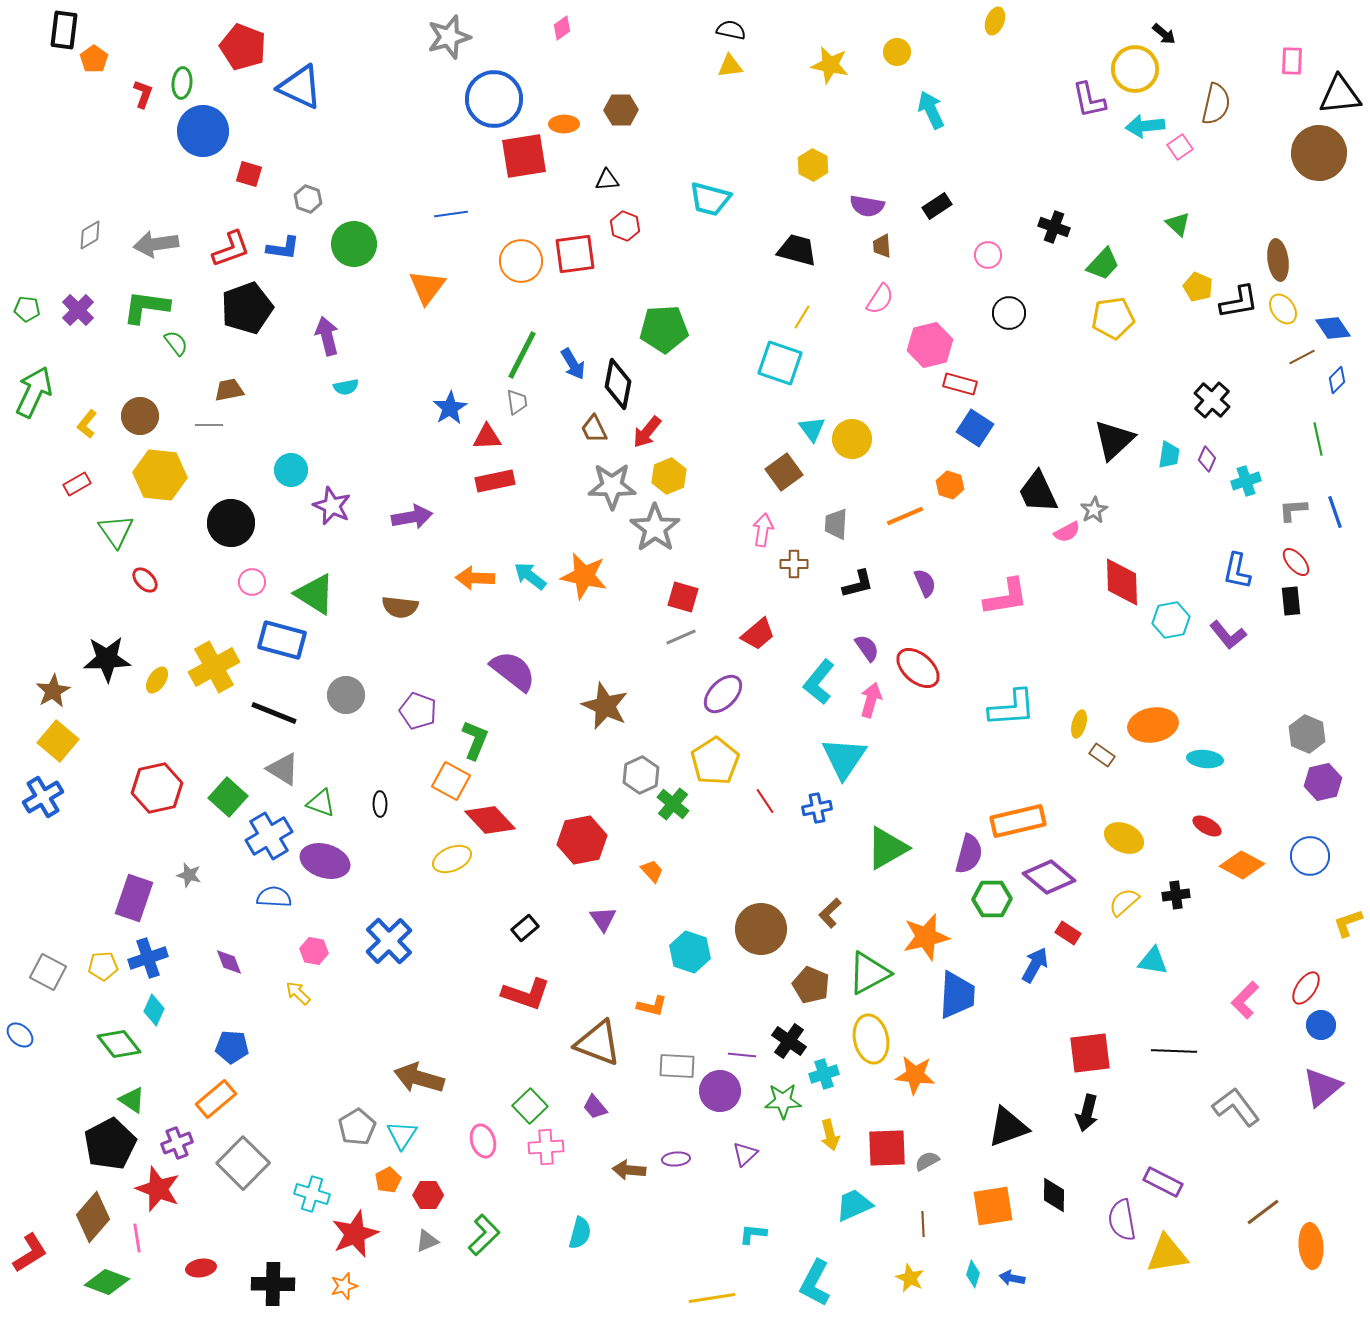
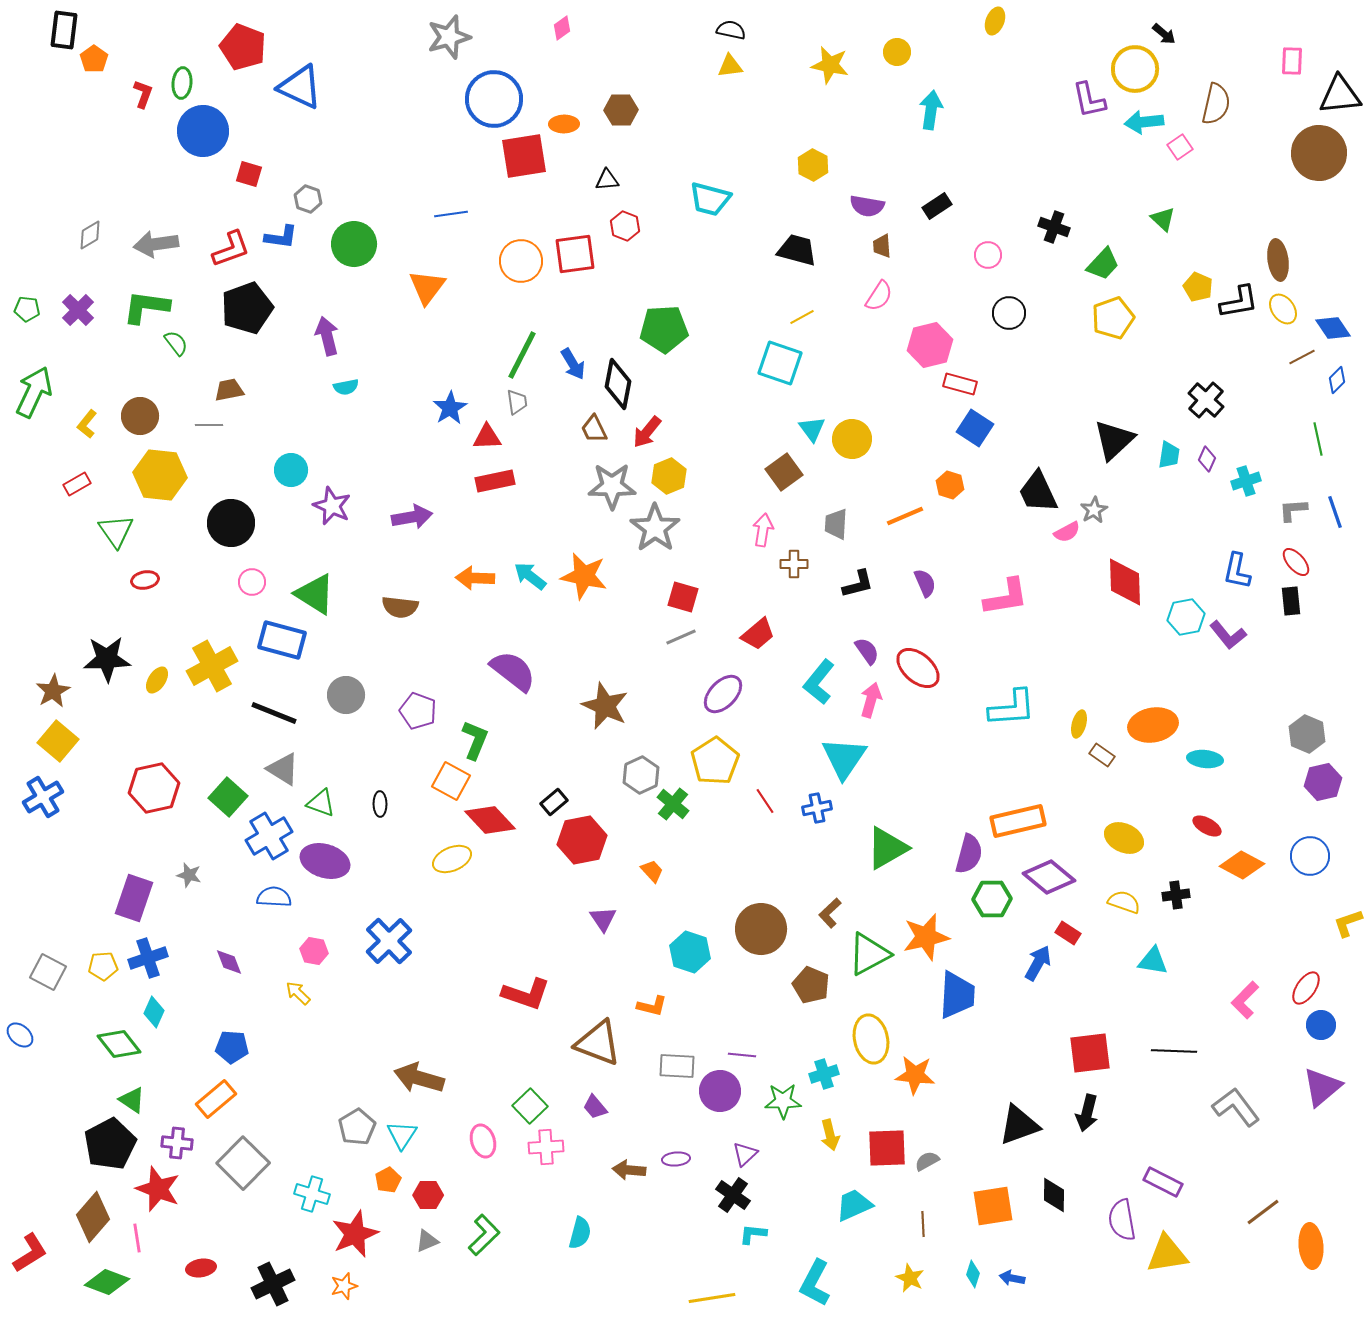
cyan arrow at (931, 110): rotated 33 degrees clockwise
cyan arrow at (1145, 126): moved 1 px left, 4 px up
green triangle at (1178, 224): moved 15 px left, 5 px up
blue L-shape at (283, 248): moved 2 px left, 11 px up
pink semicircle at (880, 299): moved 1 px left, 3 px up
yellow line at (802, 317): rotated 30 degrees clockwise
yellow pentagon at (1113, 318): rotated 12 degrees counterclockwise
black cross at (1212, 400): moved 6 px left
red ellipse at (145, 580): rotated 56 degrees counterclockwise
red diamond at (1122, 582): moved 3 px right
cyan hexagon at (1171, 620): moved 15 px right, 3 px up
purple semicircle at (867, 648): moved 3 px down
yellow cross at (214, 667): moved 2 px left, 1 px up
red hexagon at (157, 788): moved 3 px left
yellow semicircle at (1124, 902): rotated 60 degrees clockwise
black rectangle at (525, 928): moved 29 px right, 126 px up
blue arrow at (1035, 965): moved 3 px right, 2 px up
green triangle at (869, 973): moved 19 px up
cyan diamond at (154, 1010): moved 2 px down
black cross at (789, 1041): moved 56 px left, 154 px down
black triangle at (1008, 1127): moved 11 px right, 2 px up
purple cross at (177, 1143): rotated 28 degrees clockwise
black cross at (273, 1284): rotated 27 degrees counterclockwise
